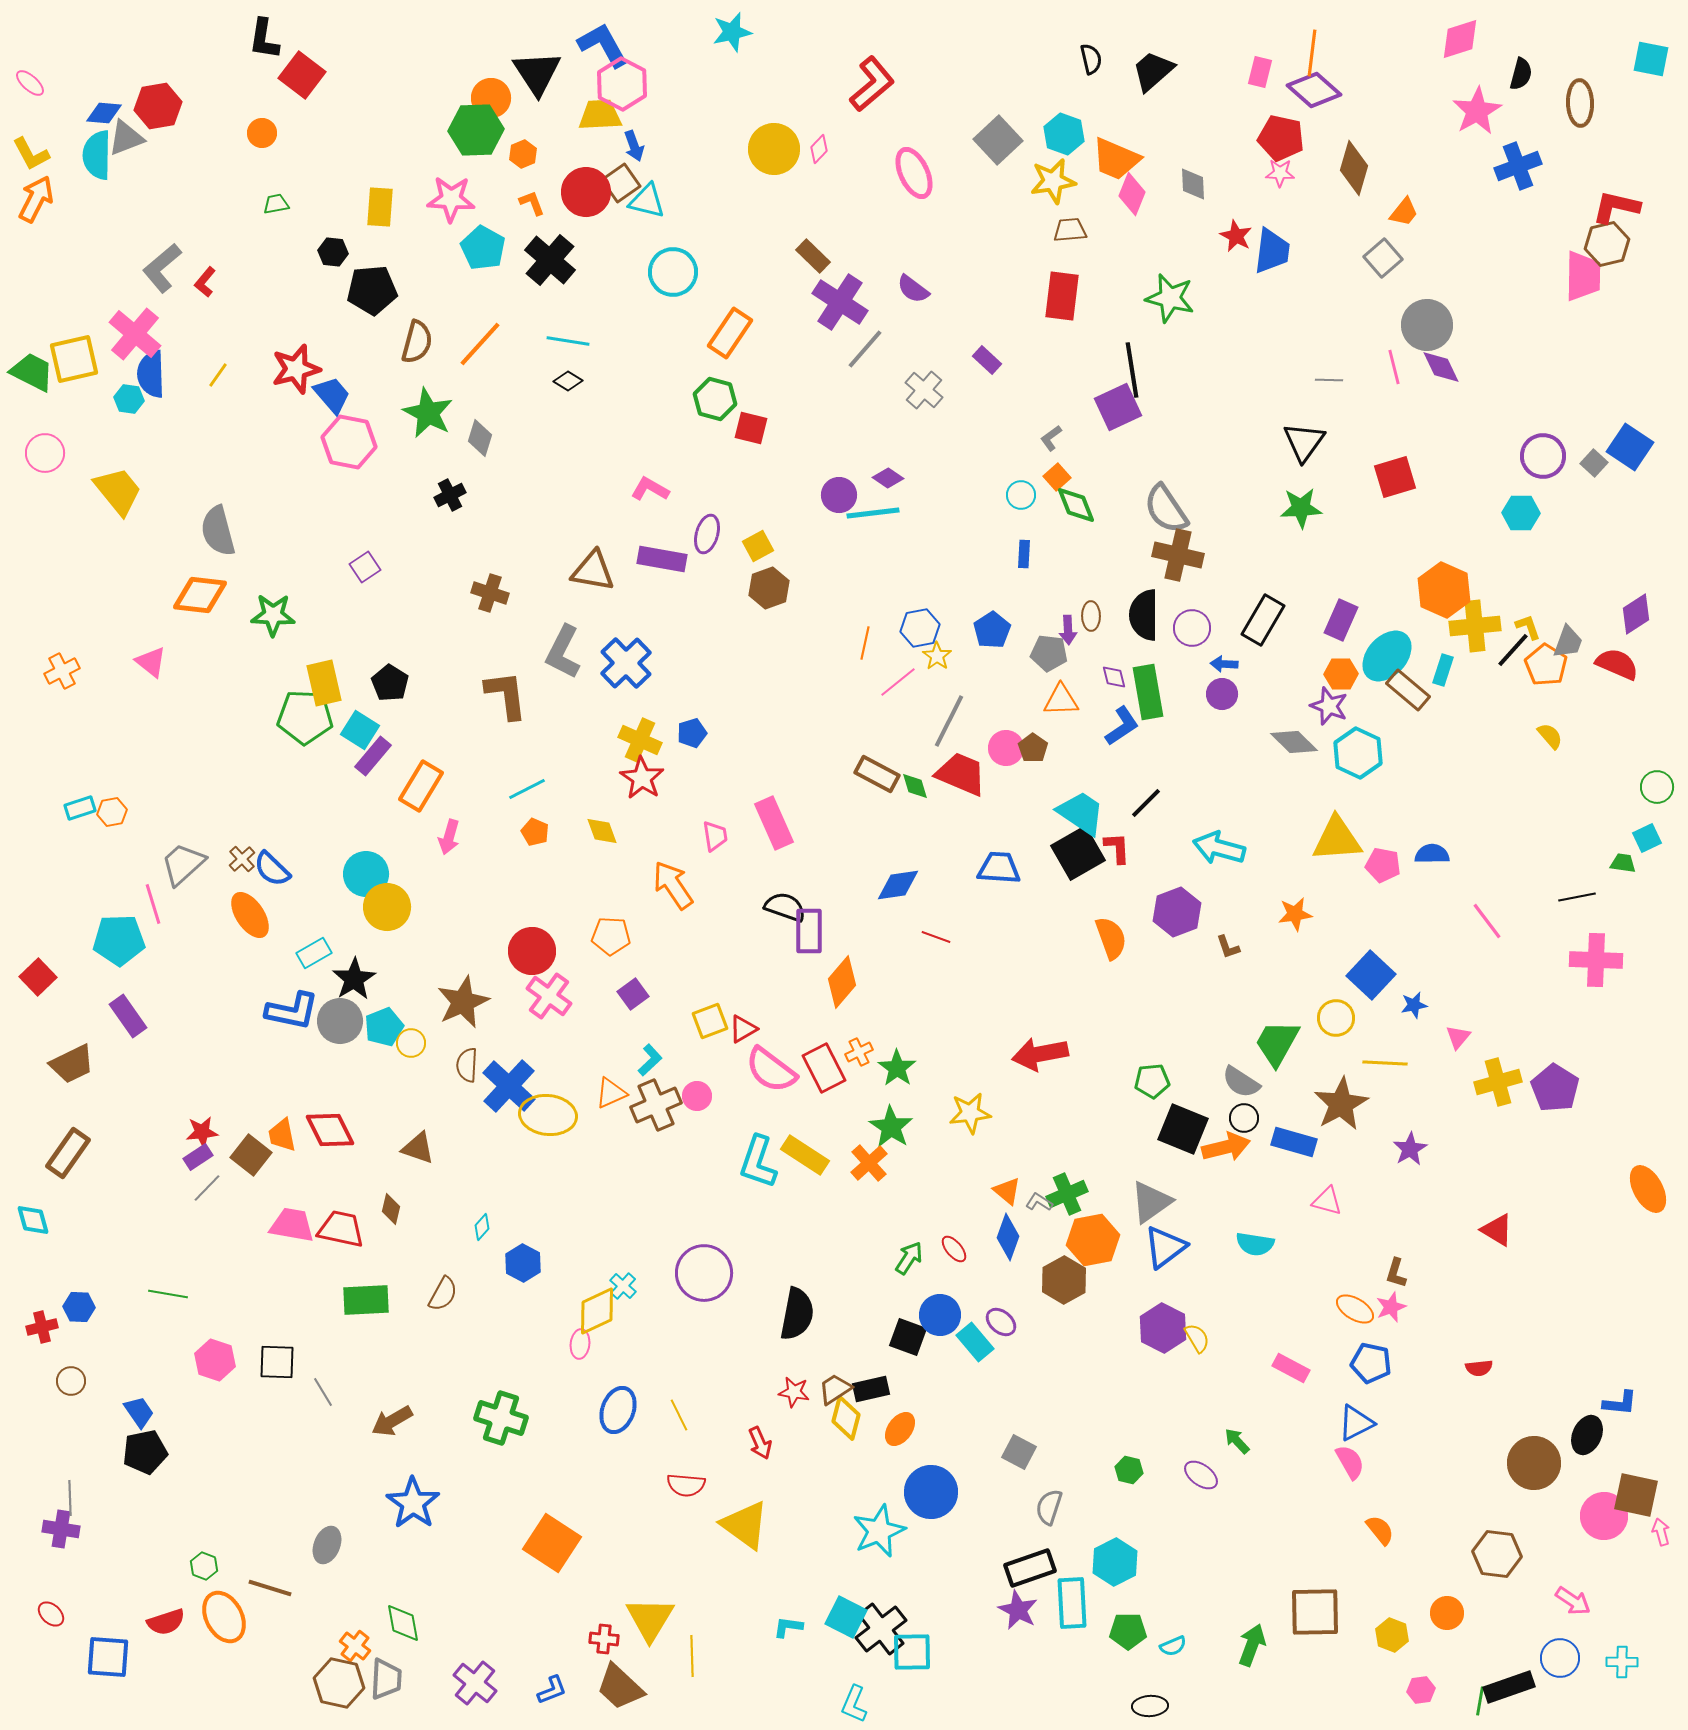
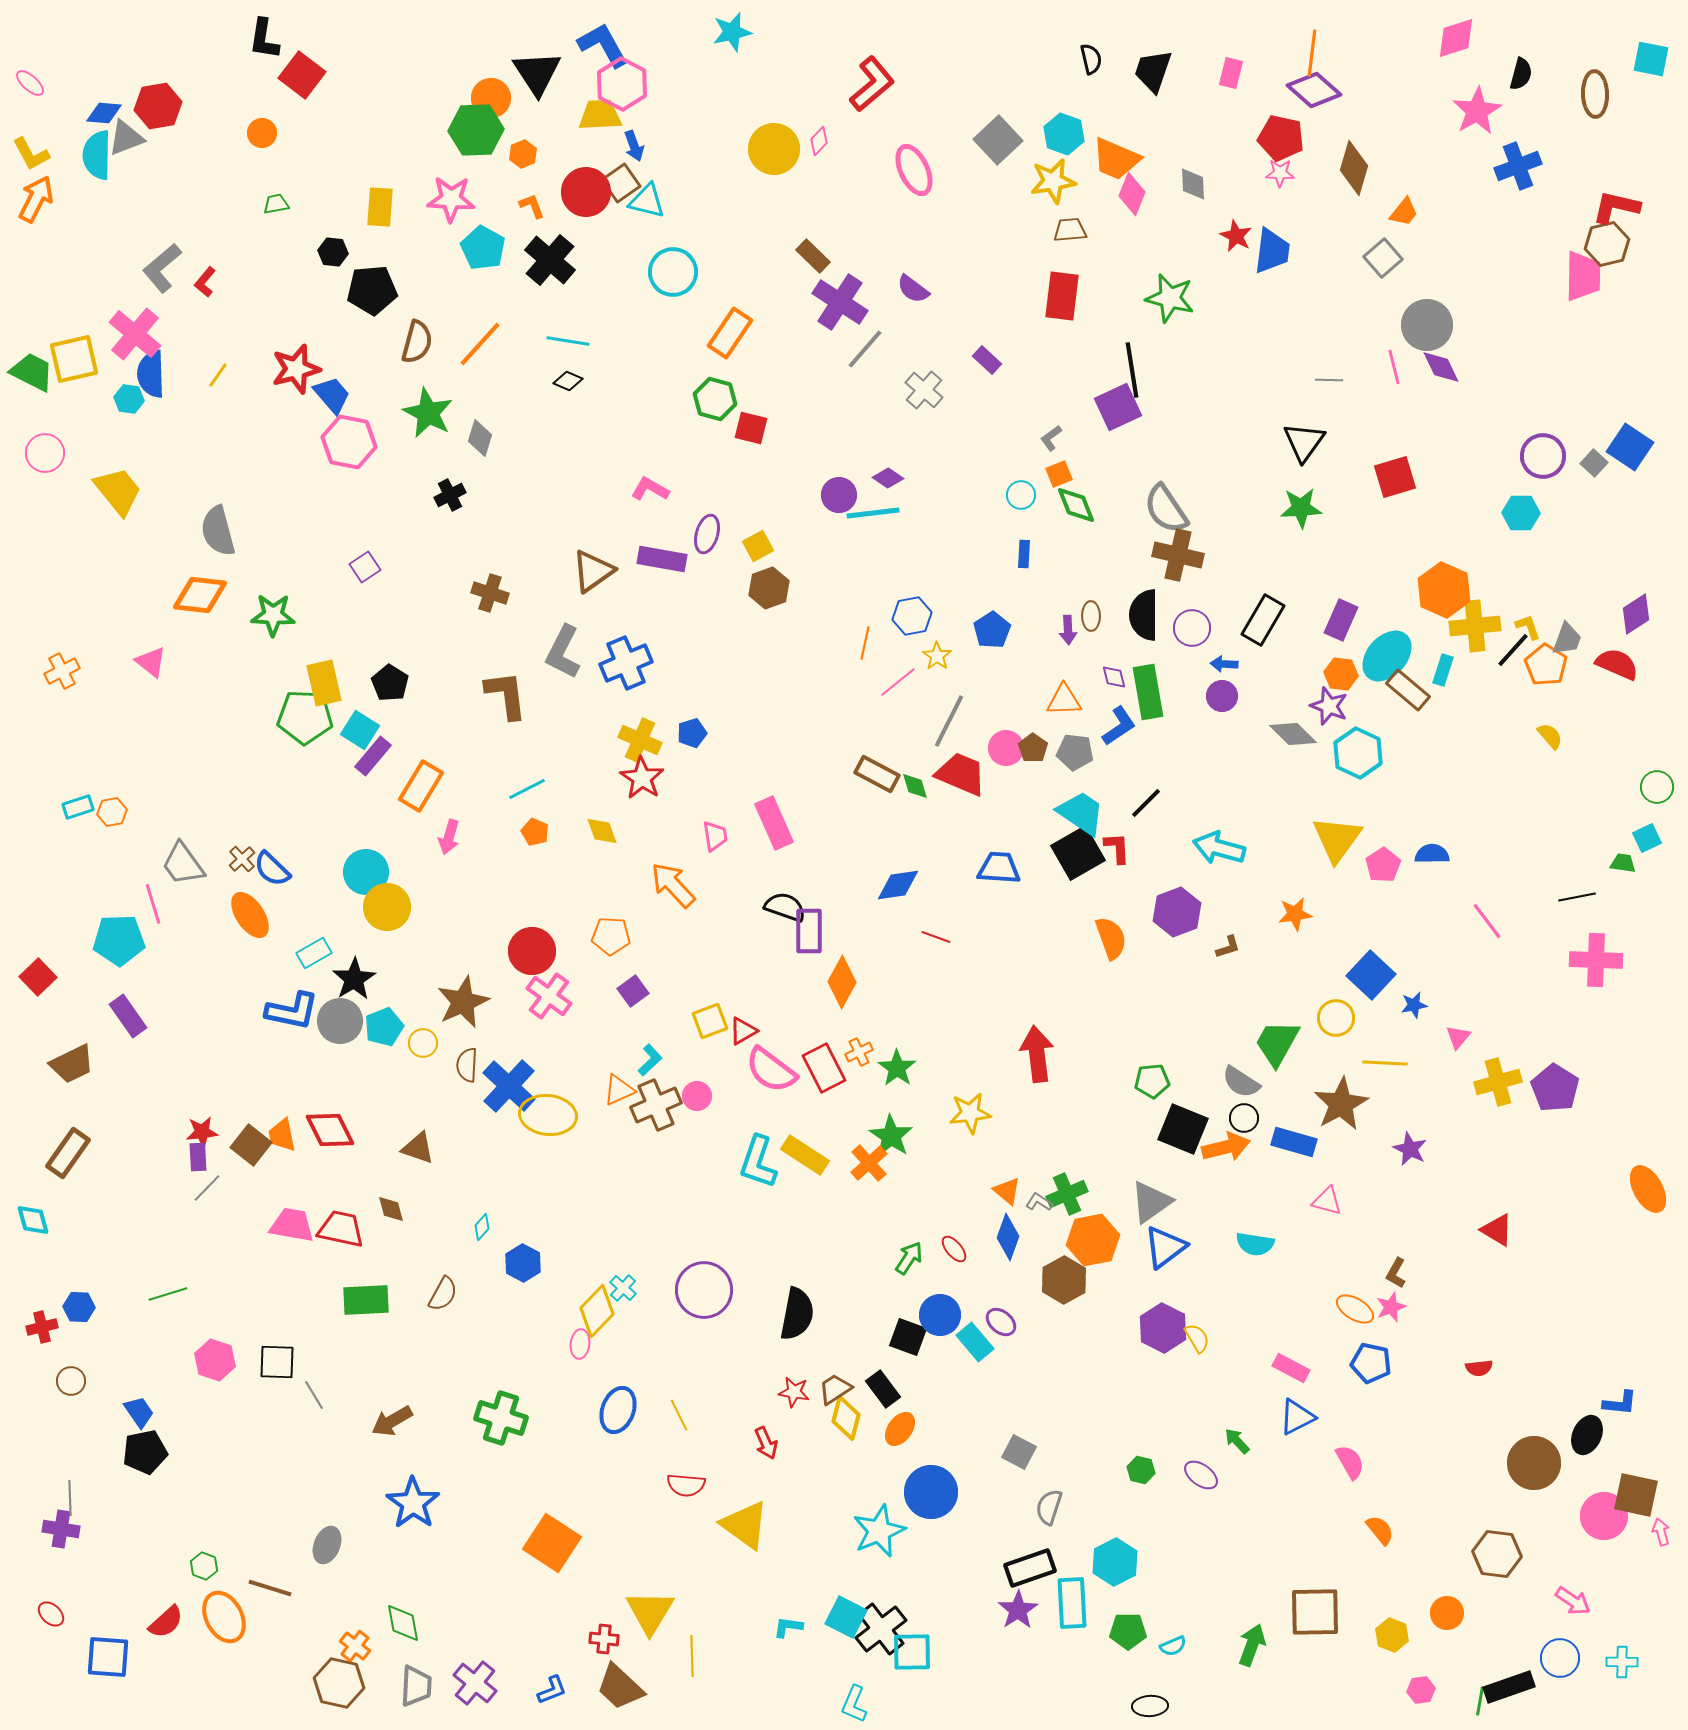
pink diamond at (1460, 39): moved 4 px left, 1 px up
black trapezoid at (1153, 71): rotated 30 degrees counterclockwise
pink rectangle at (1260, 72): moved 29 px left, 1 px down
brown ellipse at (1580, 103): moved 15 px right, 9 px up
pink diamond at (819, 149): moved 8 px up
pink ellipse at (914, 173): moved 3 px up
orange L-shape at (532, 203): moved 3 px down
black diamond at (568, 381): rotated 8 degrees counterclockwise
orange square at (1057, 477): moved 2 px right, 3 px up; rotated 20 degrees clockwise
brown triangle at (593, 571): rotated 45 degrees counterclockwise
blue hexagon at (920, 628): moved 8 px left, 12 px up
gray trapezoid at (1568, 642): moved 1 px left, 3 px up
gray pentagon at (1049, 653): moved 26 px right, 99 px down
blue cross at (626, 663): rotated 21 degrees clockwise
orange hexagon at (1341, 674): rotated 8 degrees clockwise
purple circle at (1222, 694): moved 2 px down
orange triangle at (1061, 700): moved 3 px right
blue L-shape at (1122, 726): moved 3 px left
gray diamond at (1294, 742): moved 1 px left, 8 px up
cyan rectangle at (80, 808): moved 2 px left, 1 px up
yellow triangle at (1337, 839): rotated 50 degrees counterclockwise
gray trapezoid at (183, 864): rotated 84 degrees counterclockwise
pink pentagon at (1383, 865): rotated 28 degrees clockwise
cyan circle at (366, 874): moved 2 px up
orange arrow at (673, 885): rotated 9 degrees counterclockwise
brown L-shape at (1228, 947): rotated 88 degrees counterclockwise
orange diamond at (842, 982): rotated 12 degrees counterclockwise
purple square at (633, 994): moved 3 px up
red triangle at (743, 1029): moved 2 px down
yellow circle at (411, 1043): moved 12 px right
red arrow at (1040, 1054): moved 3 px left; rotated 94 degrees clockwise
orange triangle at (611, 1093): moved 8 px right, 3 px up
green star at (891, 1127): moved 9 px down
purple star at (1410, 1149): rotated 16 degrees counterclockwise
brown square at (251, 1155): moved 10 px up
purple rectangle at (198, 1157): rotated 60 degrees counterclockwise
brown diamond at (391, 1209): rotated 28 degrees counterclockwise
purple circle at (704, 1273): moved 17 px down
brown L-shape at (1396, 1273): rotated 12 degrees clockwise
cyan cross at (623, 1286): moved 2 px down
green line at (168, 1294): rotated 27 degrees counterclockwise
yellow diamond at (597, 1311): rotated 21 degrees counterclockwise
black rectangle at (871, 1389): moved 12 px right; rotated 66 degrees clockwise
gray line at (323, 1392): moved 9 px left, 3 px down
blue triangle at (1356, 1423): moved 59 px left, 6 px up
red arrow at (760, 1443): moved 6 px right
green hexagon at (1129, 1470): moved 12 px right
purple star at (1018, 1610): rotated 12 degrees clockwise
yellow triangle at (650, 1619): moved 7 px up
red semicircle at (166, 1622): rotated 24 degrees counterclockwise
gray trapezoid at (386, 1679): moved 30 px right, 7 px down
